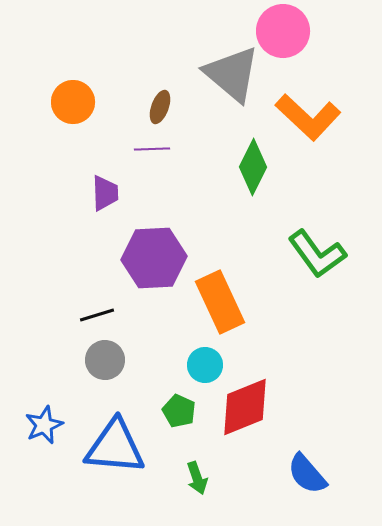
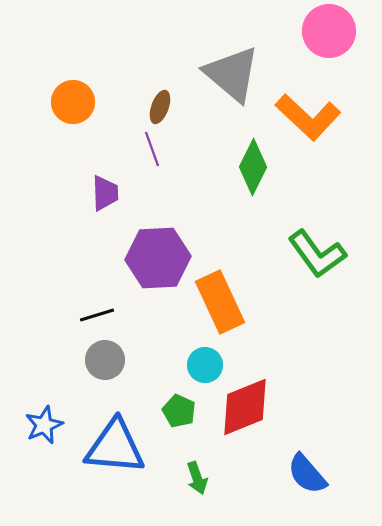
pink circle: moved 46 px right
purple line: rotated 72 degrees clockwise
purple hexagon: moved 4 px right
